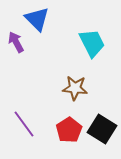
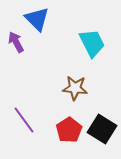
purple line: moved 4 px up
